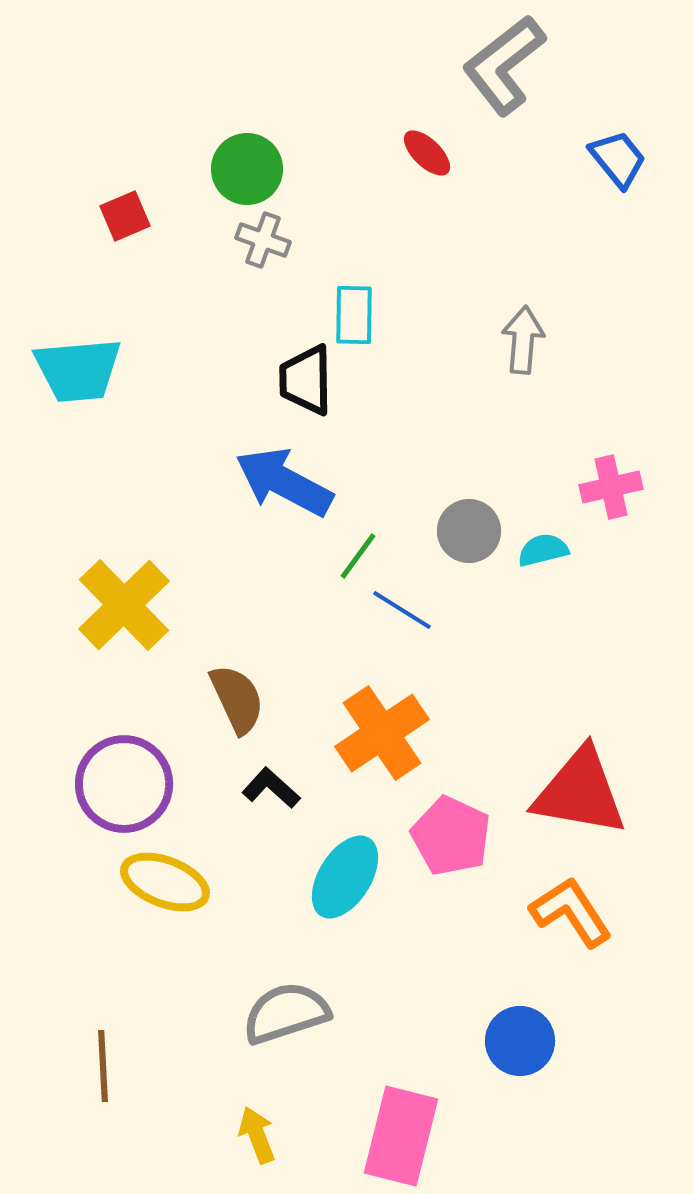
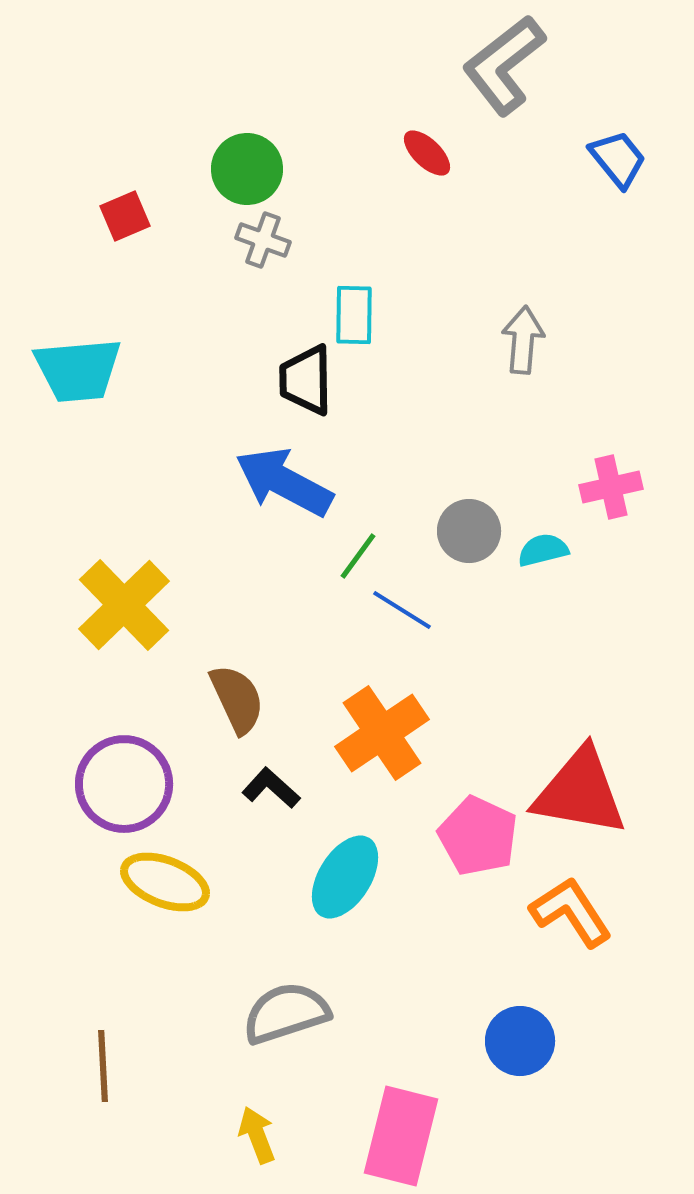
pink pentagon: moved 27 px right
